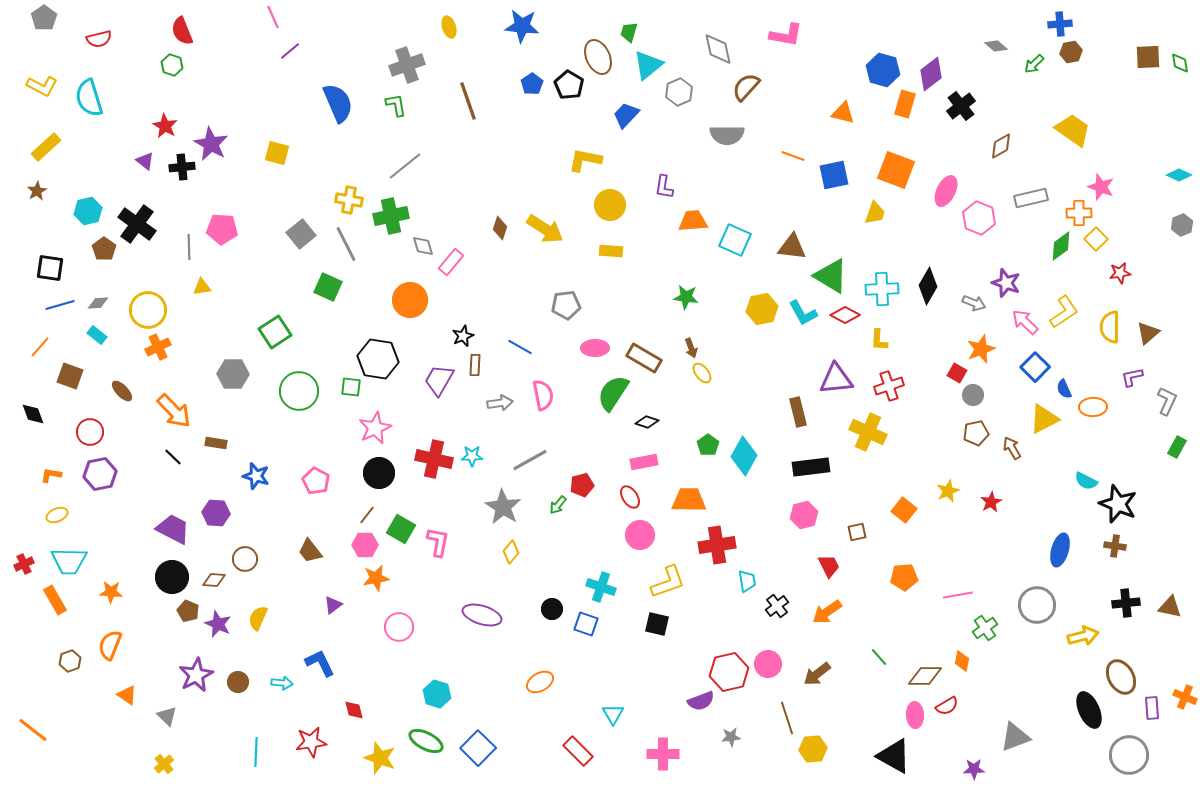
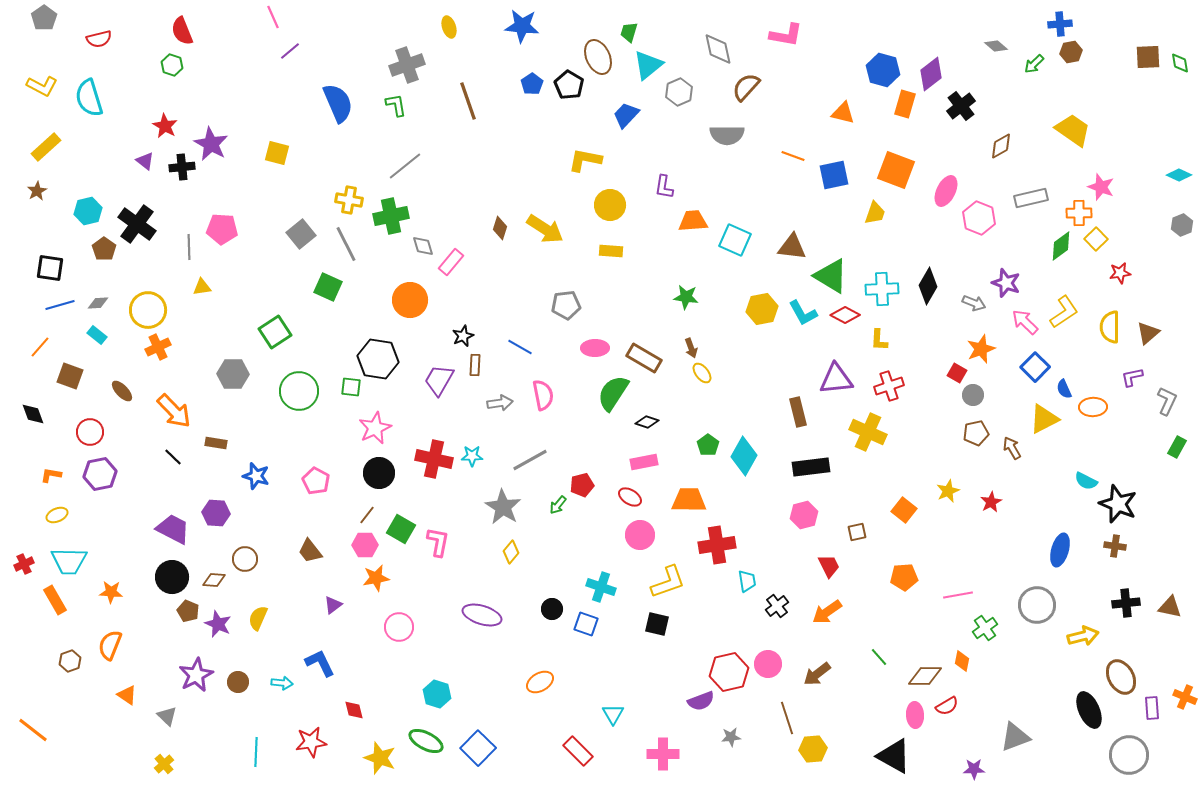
red ellipse at (630, 497): rotated 25 degrees counterclockwise
